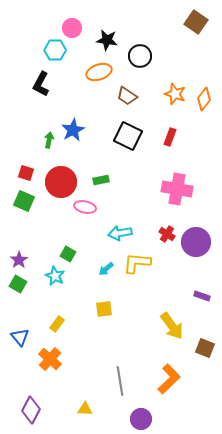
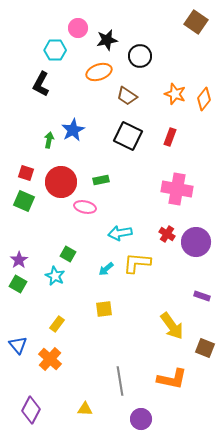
pink circle at (72, 28): moved 6 px right
black star at (107, 40): rotated 20 degrees counterclockwise
blue triangle at (20, 337): moved 2 px left, 8 px down
orange L-shape at (169, 379): moved 3 px right; rotated 56 degrees clockwise
